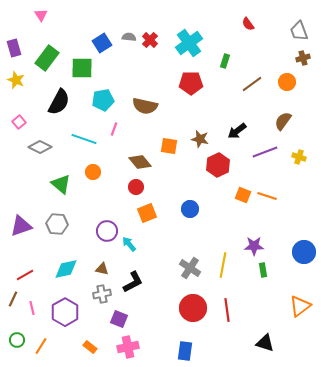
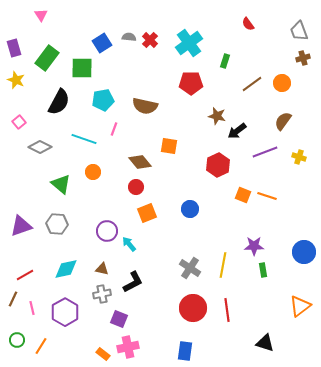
orange circle at (287, 82): moved 5 px left, 1 px down
brown star at (200, 139): moved 17 px right, 23 px up
orange rectangle at (90, 347): moved 13 px right, 7 px down
